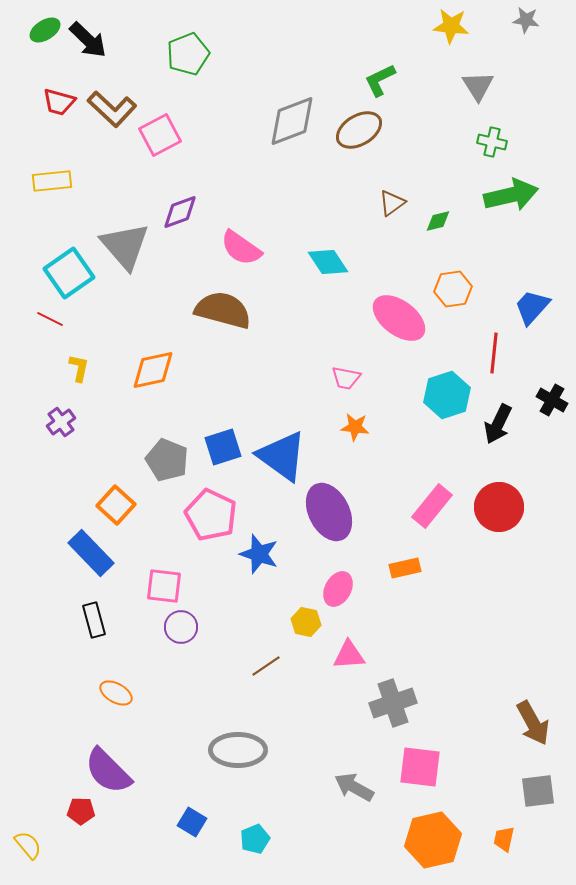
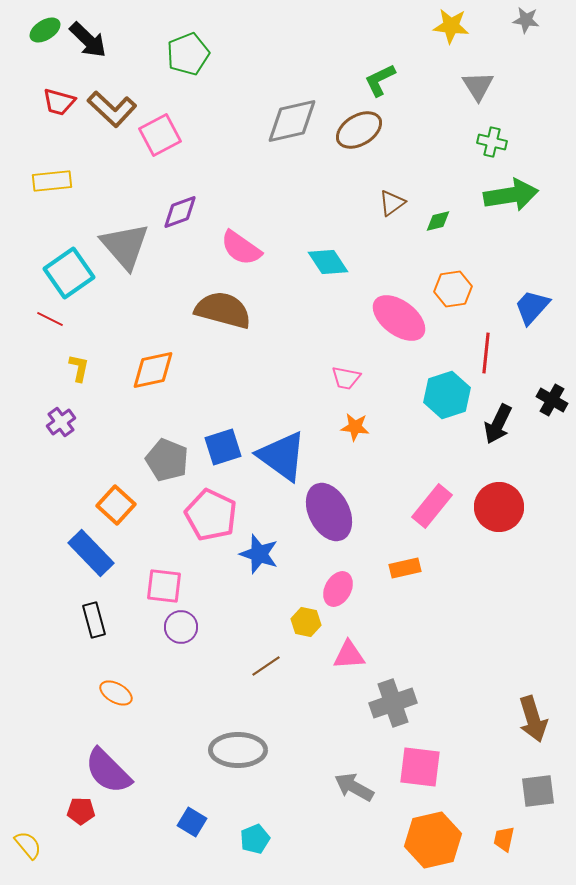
gray diamond at (292, 121): rotated 8 degrees clockwise
green arrow at (511, 195): rotated 4 degrees clockwise
red line at (494, 353): moved 8 px left
brown arrow at (533, 723): moved 4 px up; rotated 12 degrees clockwise
